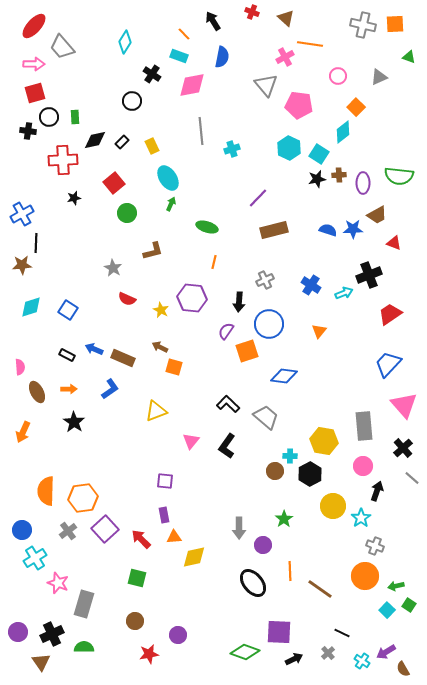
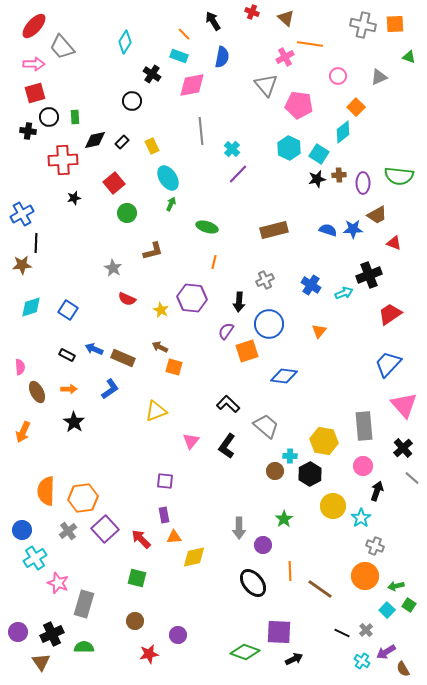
cyan cross at (232, 149): rotated 28 degrees counterclockwise
purple line at (258, 198): moved 20 px left, 24 px up
gray trapezoid at (266, 417): moved 9 px down
gray cross at (328, 653): moved 38 px right, 23 px up
